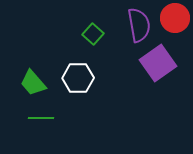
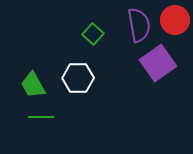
red circle: moved 2 px down
green trapezoid: moved 2 px down; rotated 12 degrees clockwise
green line: moved 1 px up
